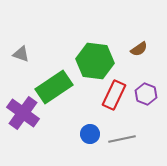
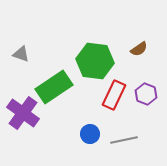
gray line: moved 2 px right, 1 px down
